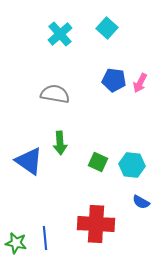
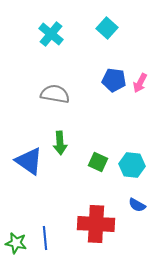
cyan cross: moved 9 px left; rotated 10 degrees counterclockwise
blue semicircle: moved 4 px left, 3 px down
